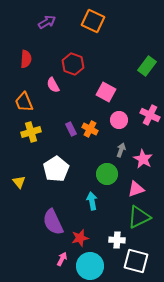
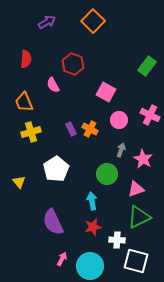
orange square: rotated 20 degrees clockwise
red star: moved 13 px right, 11 px up
